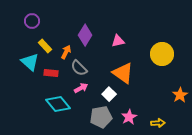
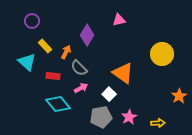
purple diamond: moved 2 px right
pink triangle: moved 1 px right, 21 px up
cyan triangle: moved 3 px left
red rectangle: moved 2 px right, 3 px down
orange star: moved 1 px left, 1 px down
